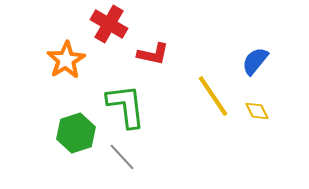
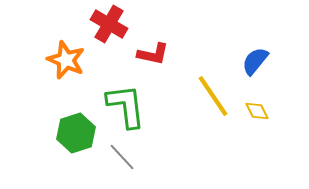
orange star: rotated 18 degrees counterclockwise
